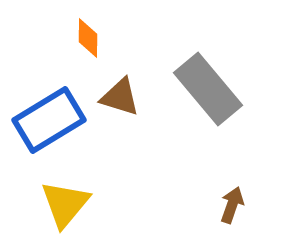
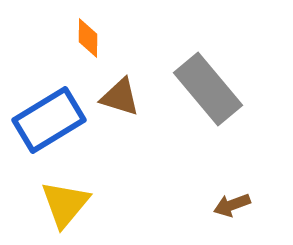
brown arrow: rotated 129 degrees counterclockwise
